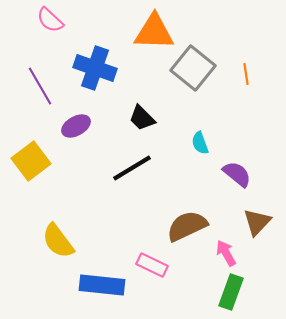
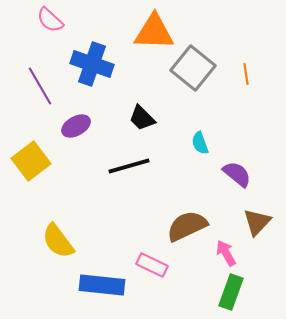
blue cross: moved 3 px left, 4 px up
black line: moved 3 px left, 2 px up; rotated 15 degrees clockwise
